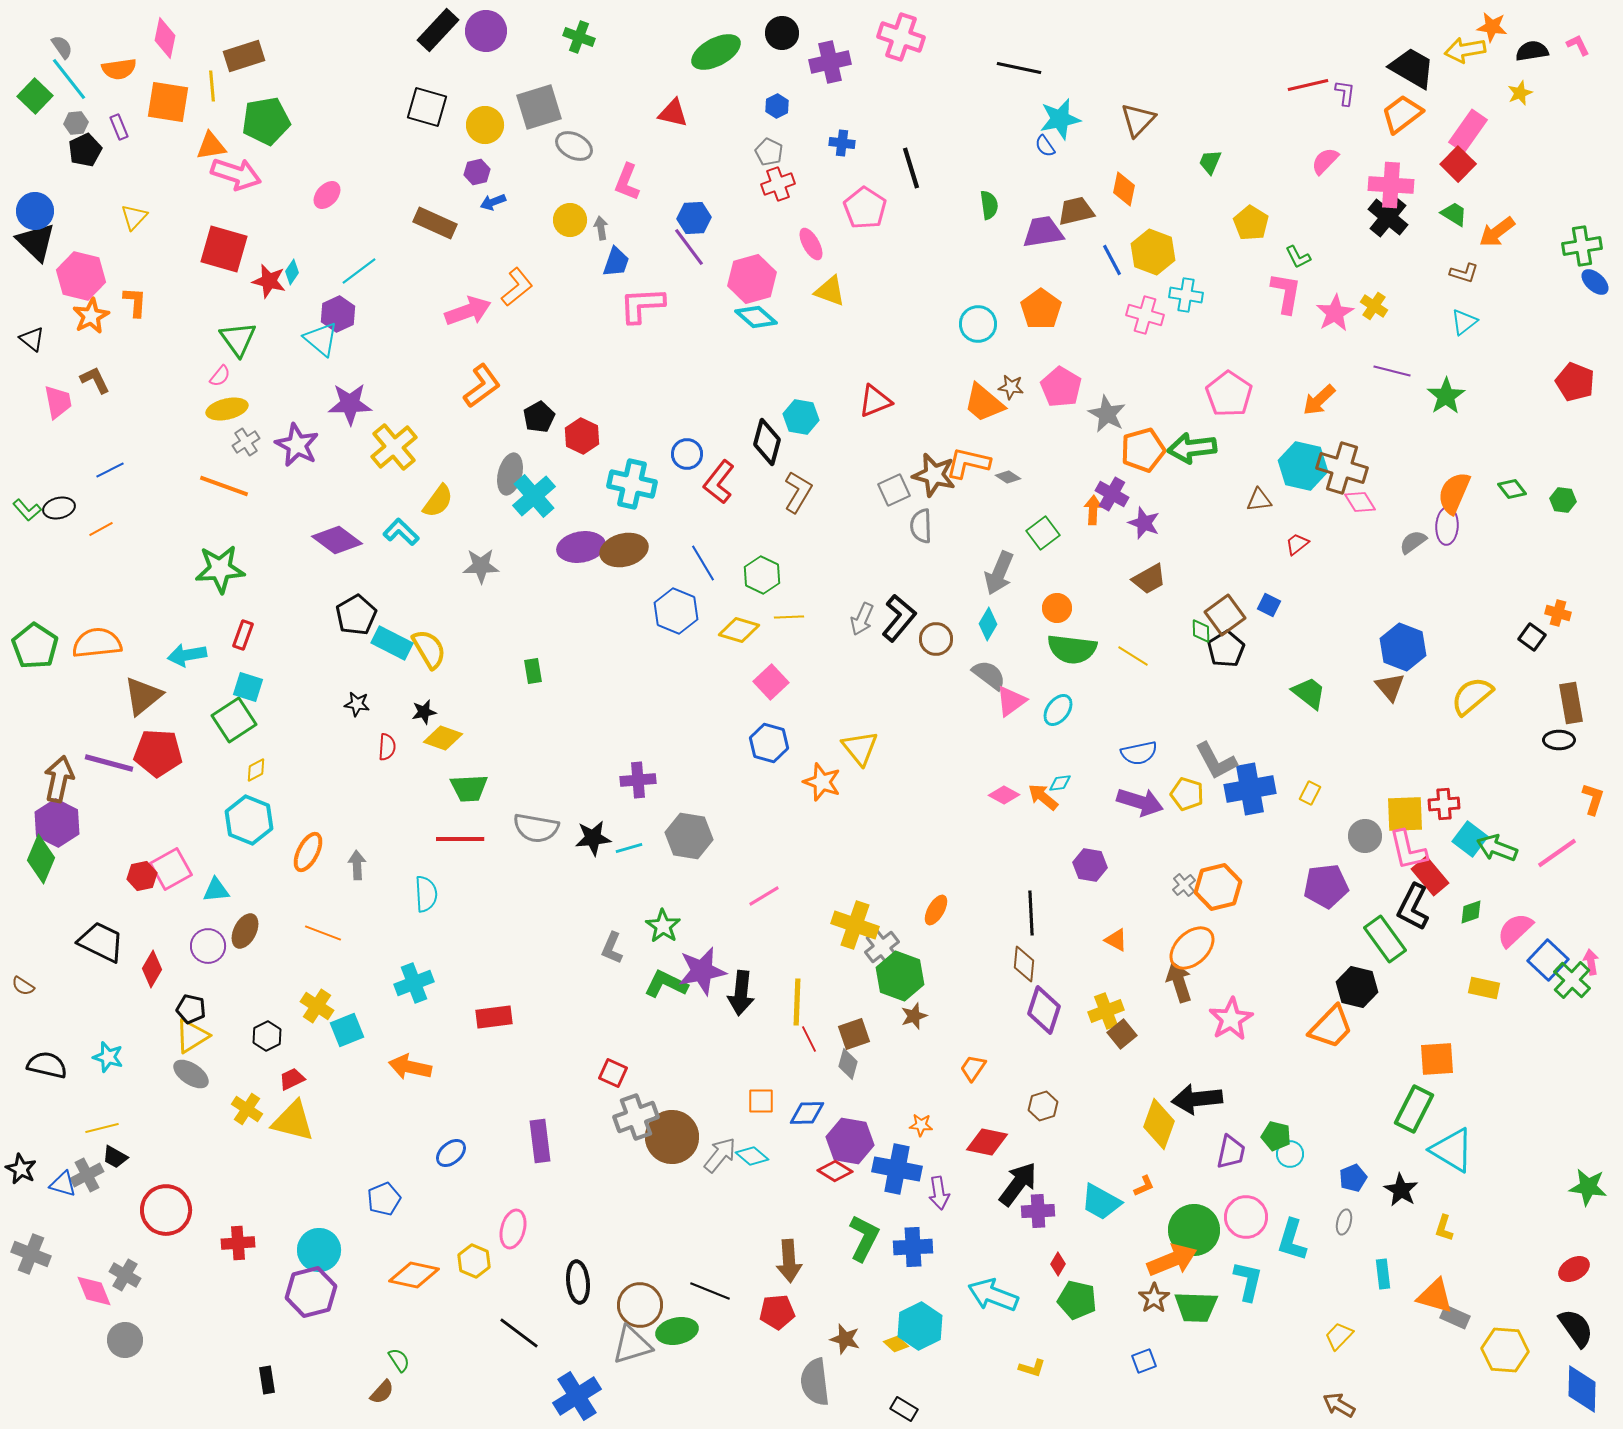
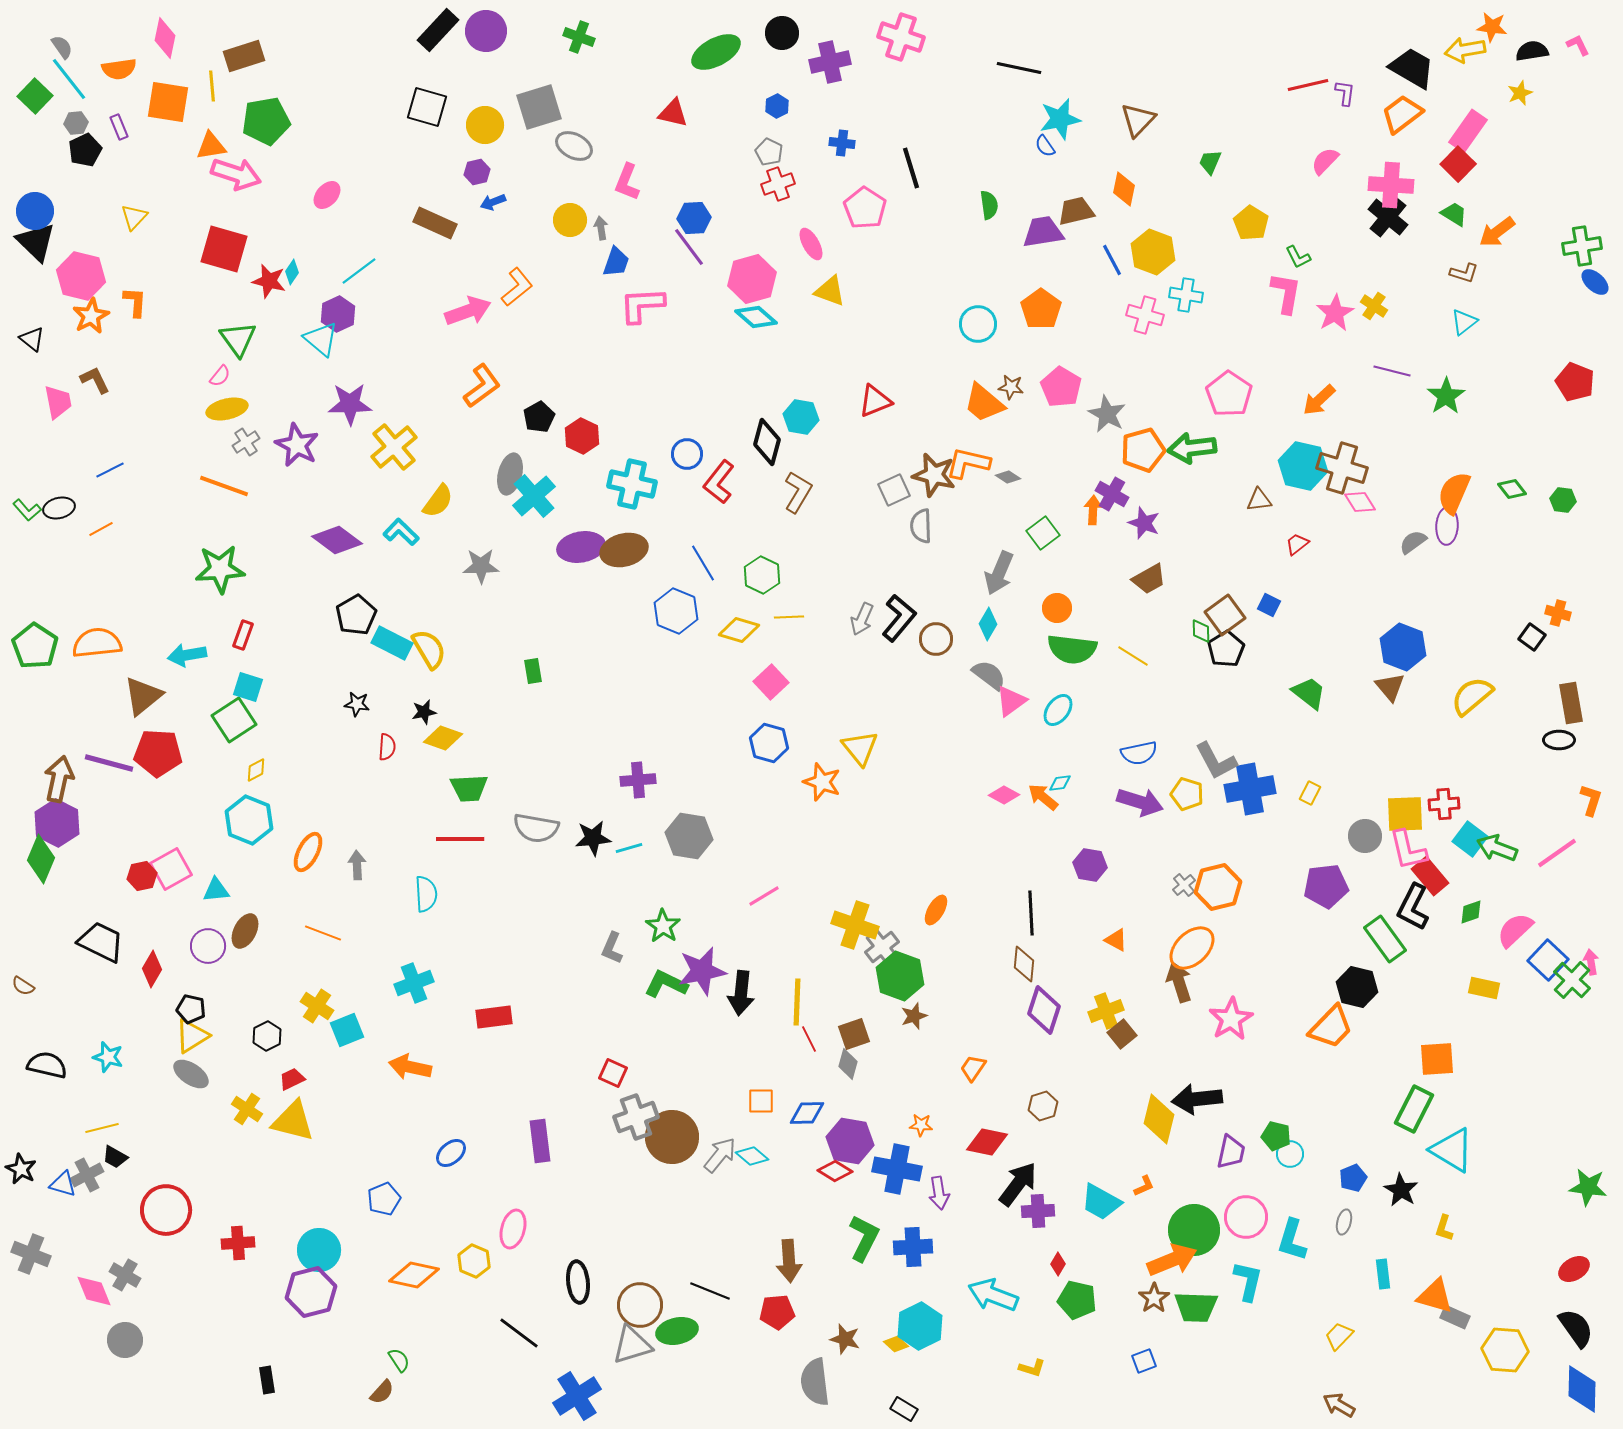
orange L-shape at (1593, 799): moved 2 px left, 1 px down
yellow diamond at (1159, 1124): moved 5 px up; rotated 6 degrees counterclockwise
